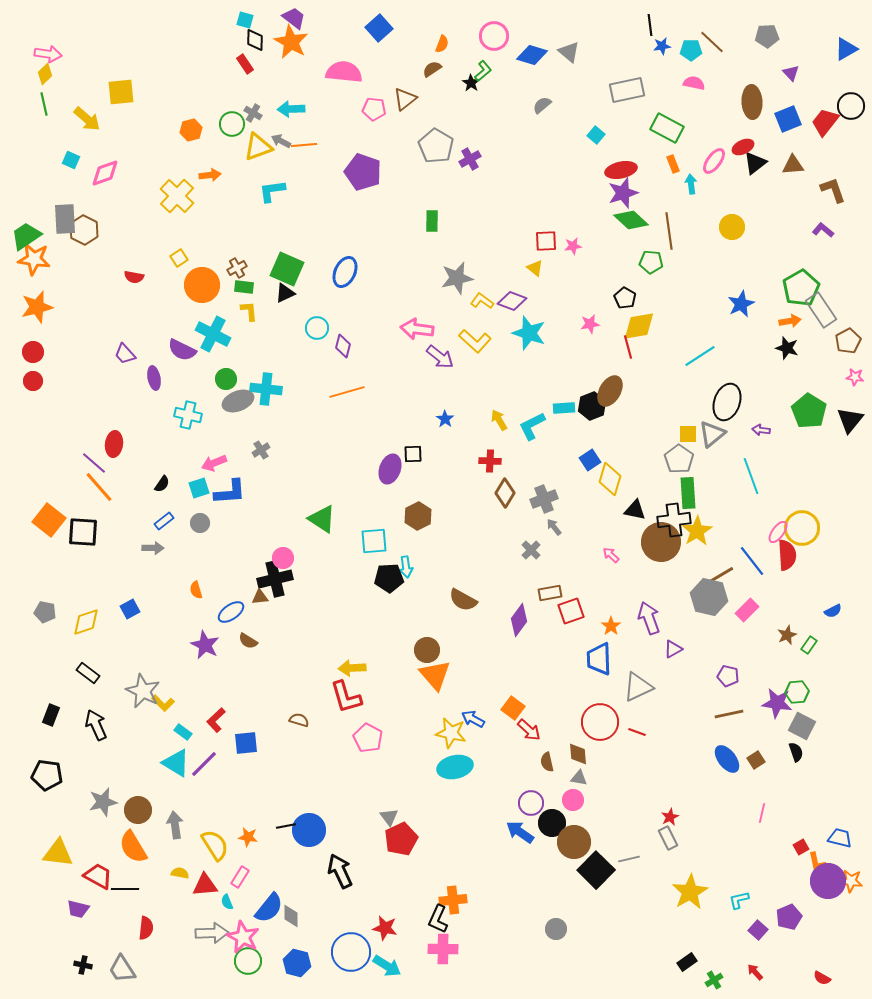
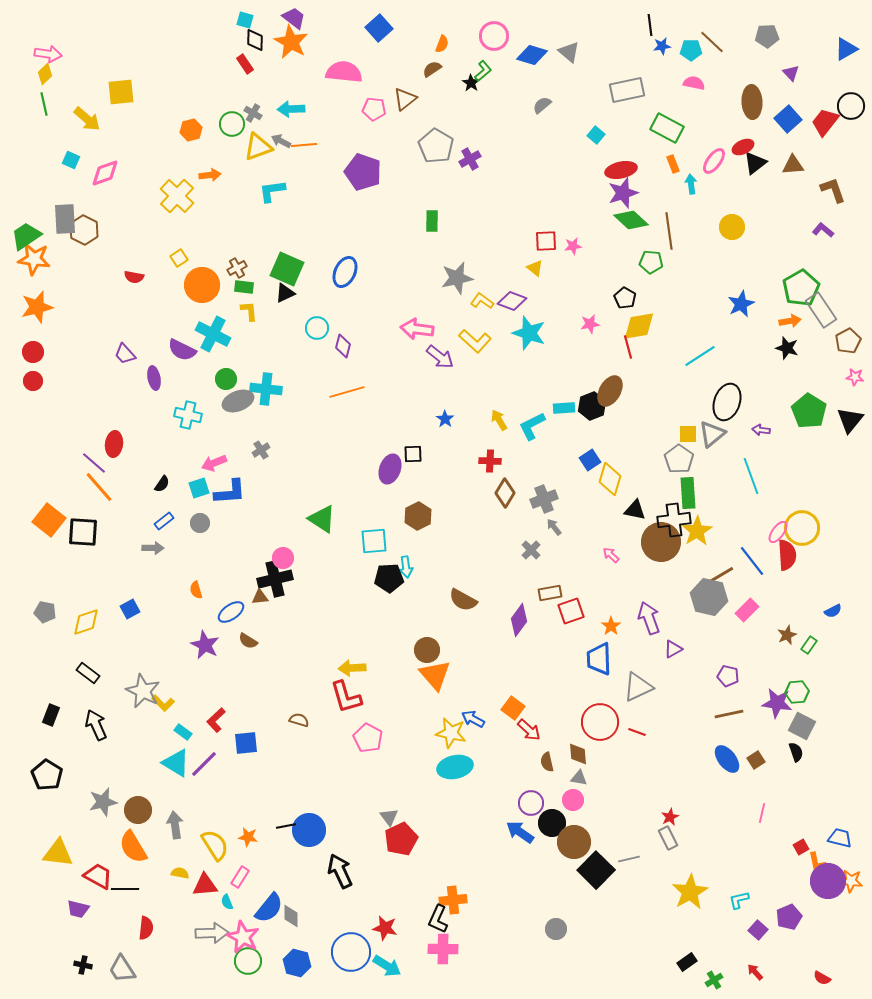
blue square at (788, 119): rotated 20 degrees counterclockwise
black pentagon at (47, 775): rotated 24 degrees clockwise
